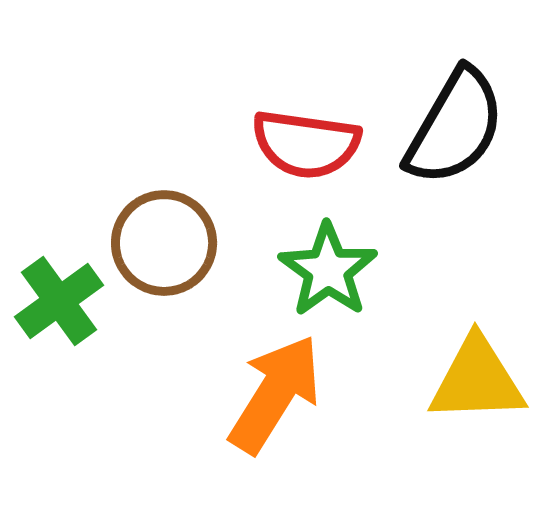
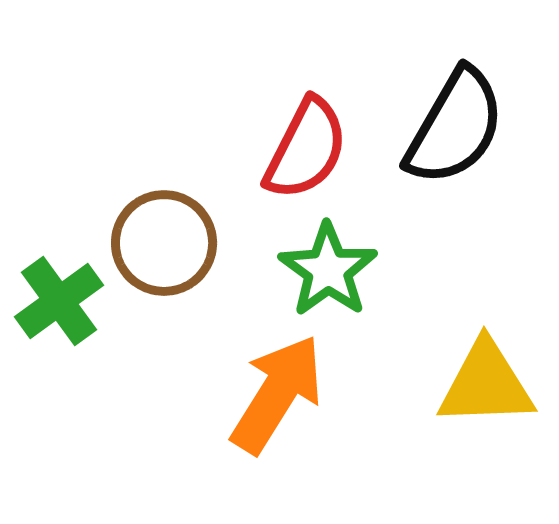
red semicircle: moved 5 px down; rotated 71 degrees counterclockwise
yellow triangle: moved 9 px right, 4 px down
orange arrow: moved 2 px right
